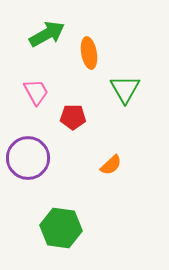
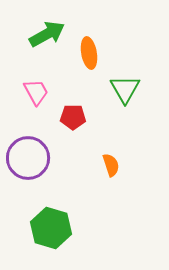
orange semicircle: rotated 65 degrees counterclockwise
green hexagon: moved 10 px left; rotated 9 degrees clockwise
